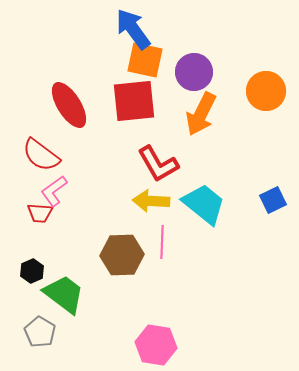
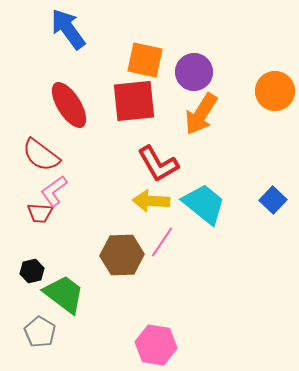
blue arrow: moved 65 px left
orange circle: moved 9 px right
orange arrow: rotated 6 degrees clockwise
blue square: rotated 20 degrees counterclockwise
pink line: rotated 32 degrees clockwise
black hexagon: rotated 10 degrees clockwise
